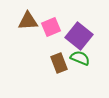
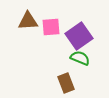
pink square: rotated 18 degrees clockwise
purple square: rotated 16 degrees clockwise
brown rectangle: moved 7 px right, 20 px down
